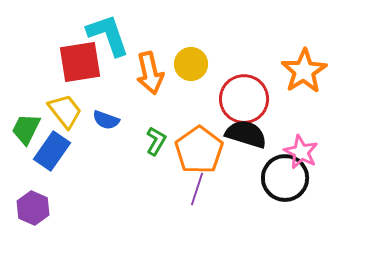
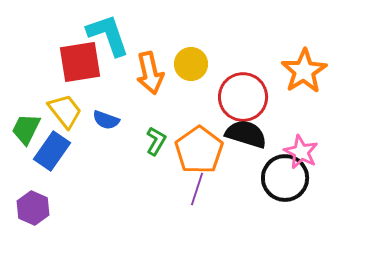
red circle: moved 1 px left, 2 px up
